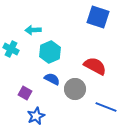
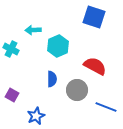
blue square: moved 4 px left
cyan hexagon: moved 8 px right, 6 px up
blue semicircle: rotated 63 degrees clockwise
gray circle: moved 2 px right, 1 px down
purple square: moved 13 px left, 2 px down
